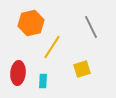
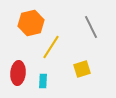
yellow line: moved 1 px left
